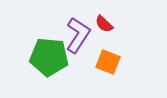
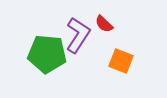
green pentagon: moved 2 px left, 3 px up
orange square: moved 13 px right, 1 px up
